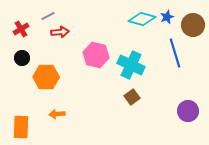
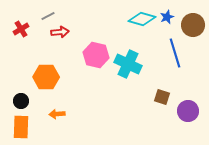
black circle: moved 1 px left, 43 px down
cyan cross: moved 3 px left, 1 px up
brown square: moved 30 px right; rotated 35 degrees counterclockwise
